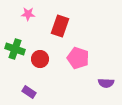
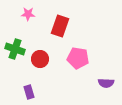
pink pentagon: rotated 10 degrees counterclockwise
purple rectangle: rotated 40 degrees clockwise
